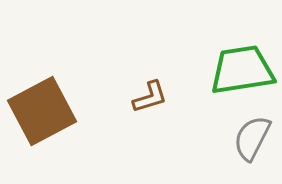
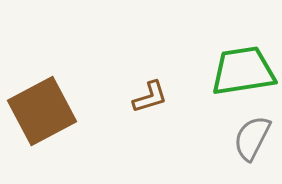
green trapezoid: moved 1 px right, 1 px down
